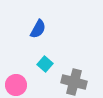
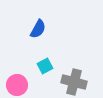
cyan square: moved 2 px down; rotated 21 degrees clockwise
pink circle: moved 1 px right
